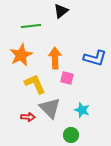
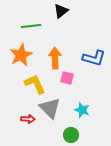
blue L-shape: moved 1 px left
red arrow: moved 2 px down
